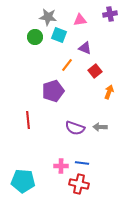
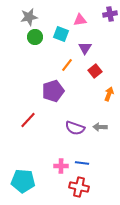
gray star: moved 19 px left; rotated 18 degrees counterclockwise
cyan square: moved 2 px right, 1 px up
purple triangle: rotated 40 degrees clockwise
orange arrow: moved 2 px down
red line: rotated 48 degrees clockwise
red cross: moved 3 px down
